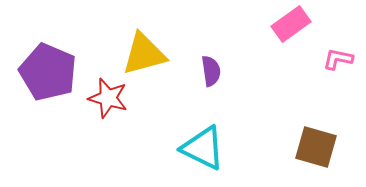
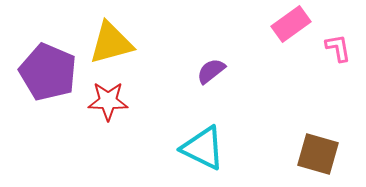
yellow triangle: moved 33 px left, 11 px up
pink L-shape: moved 11 px up; rotated 68 degrees clockwise
purple semicircle: rotated 120 degrees counterclockwise
red star: moved 3 px down; rotated 15 degrees counterclockwise
brown square: moved 2 px right, 7 px down
